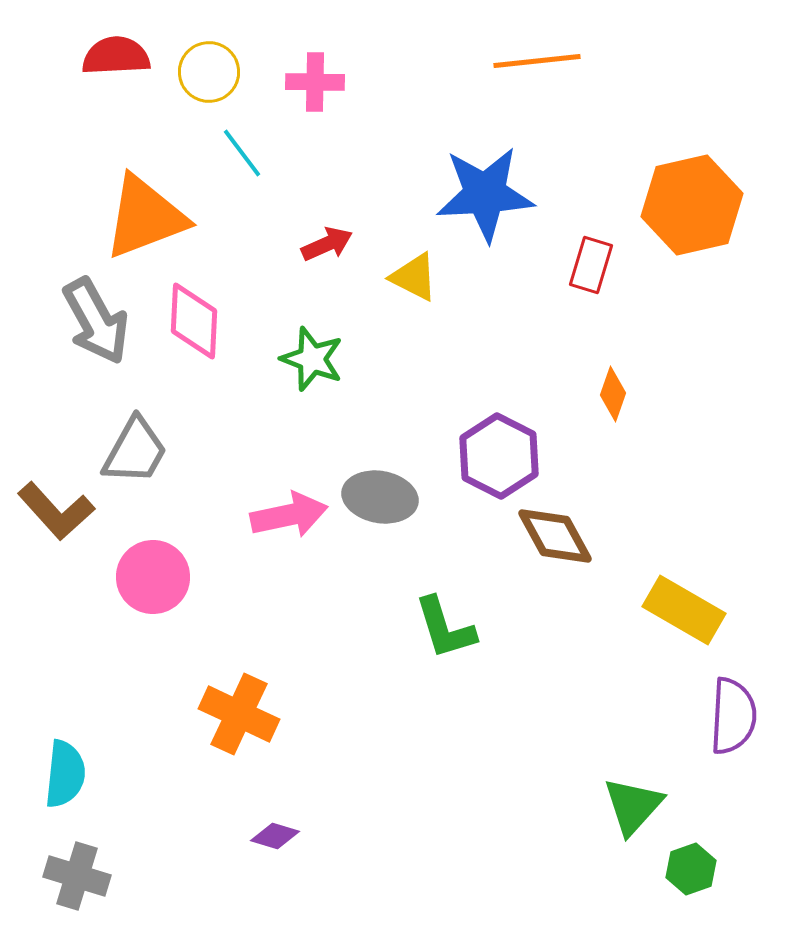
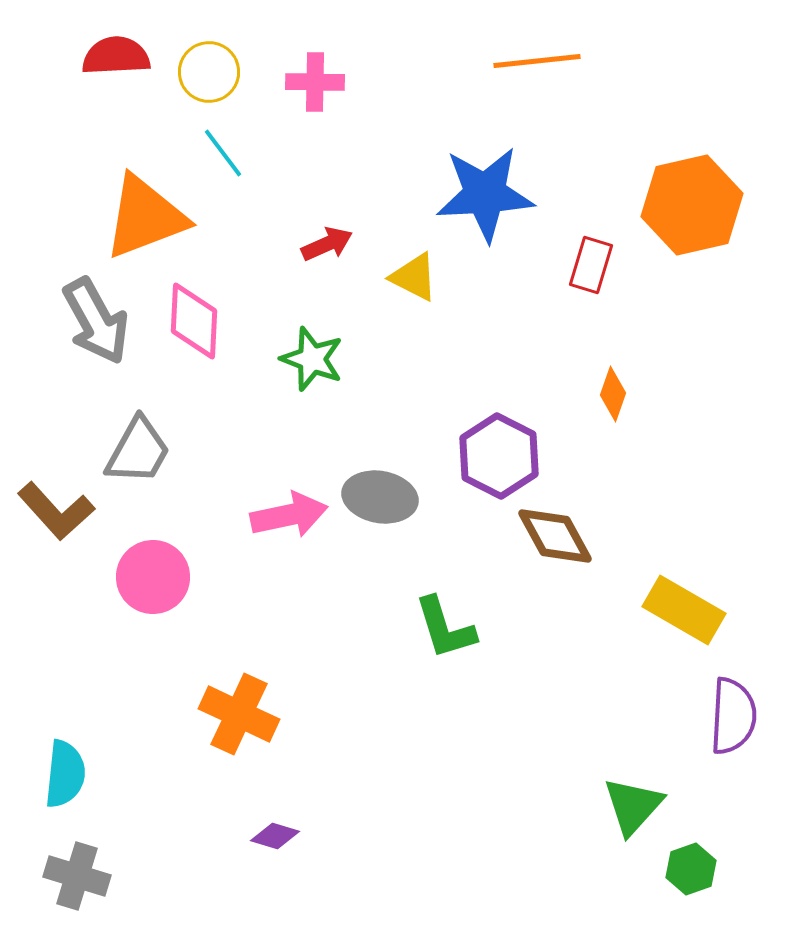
cyan line: moved 19 px left
gray trapezoid: moved 3 px right
